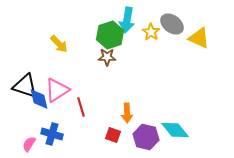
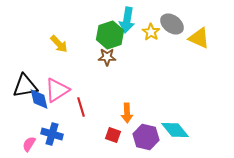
black triangle: rotated 28 degrees counterclockwise
